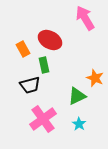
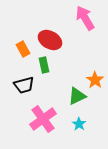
orange star: moved 2 px down; rotated 12 degrees clockwise
black trapezoid: moved 6 px left
